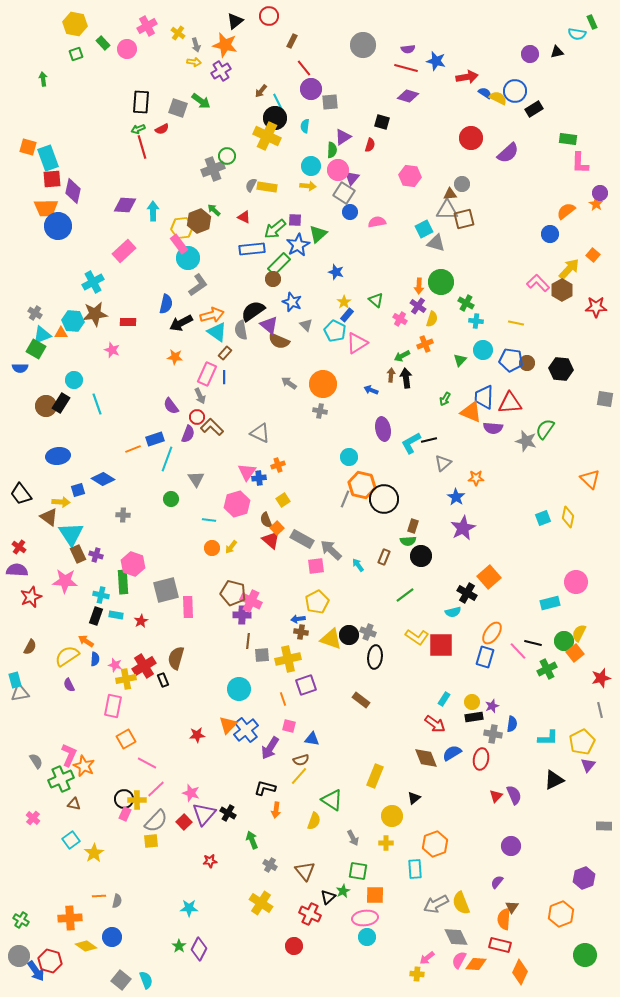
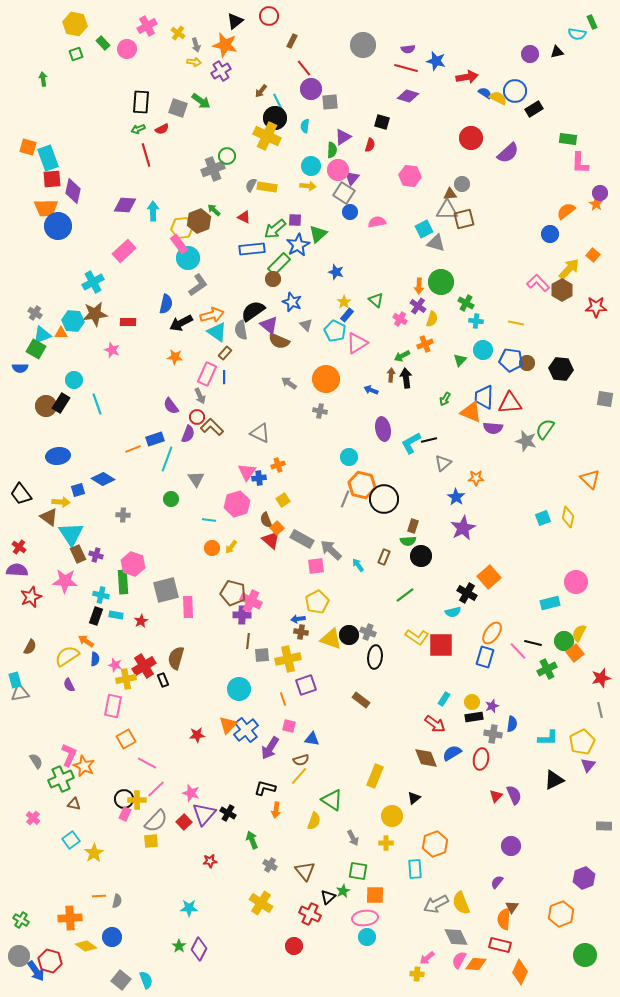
red line at (142, 147): moved 4 px right, 8 px down
orange circle at (323, 384): moved 3 px right, 5 px up
